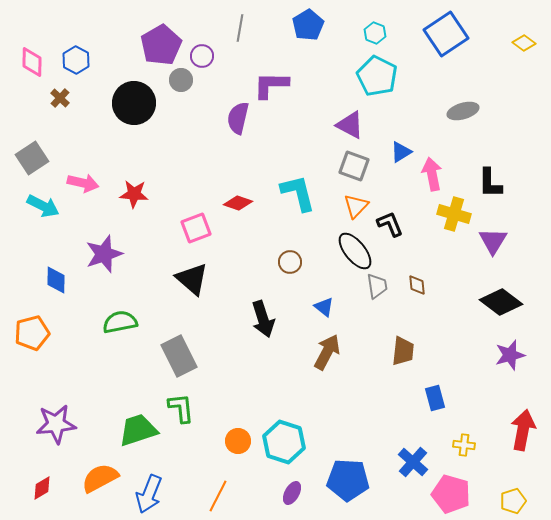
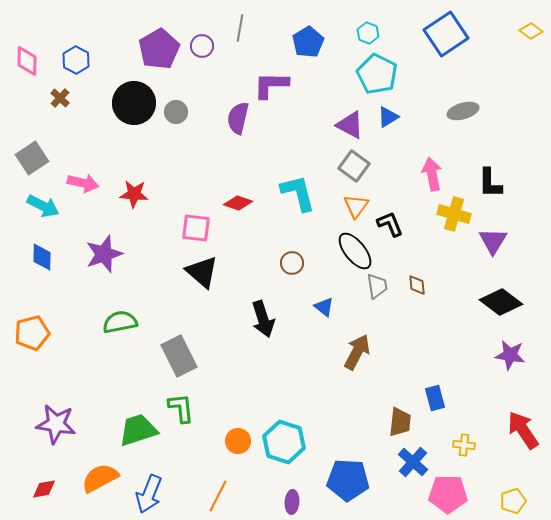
blue pentagon at (308, 25): moved 17 px down
cyan hexagon at (375, 33): moved 7 px left
yellow diamond at (524, 43): moved 7 px right, 12 px up
purple pentagon at (161, 45): moved 2 px left, 4 px down
purple circle at (202, 56): moved 10 px up
pink diamond at (32, 62): moved 5 px left, 1 px up
cyan pentagon at (377, 76): moved 2 px up
gray circle at (181, 80): moved 5 px left, 32 px down
blue triangle at (401, 152): moved 13 px left, 35 px up
gray square at (354, 166): rotated 16 degrees clockwise
orange triangle at (356, 206): rotated 8 degrees counterclockwise
pink square at (196, 228): rotated 28 degrees clockwise
brown circle at (290, 262): moved 2 px right, 1 px down
black triangle at (192, 279): moved 10 px right, 7 px up
blue diamond at (56, 280): moved 14 px left, 23 px up
brown trapezoid at (403, 351): moved 3 px left, 71 px down
brown arrow at (327, 352): moved 30 px right
purple star at (510, 355): rotated 24 degrees clockwise
purple star at (56, 424): rotated 15 degrees clockwise
red arrow at (523, 430): rotated 45 degrees counterclockwise
red diamond at (42, 488): moved 2 px right, 1 px down; rotated 20 degrees clockwise
purple ellipse at (292, 493): moved 9 px down; rotated 25 degrees counterclockwise
pink pentagon at (451, 494): moved 3 px left; rotated 15 degrees counterclockwise
